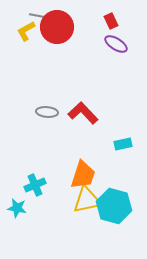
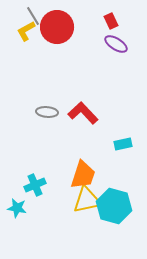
gray line: moved 6 px left; rotated 48 degrees clockwise
